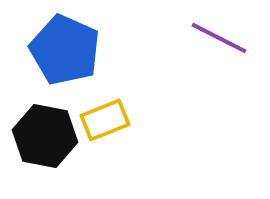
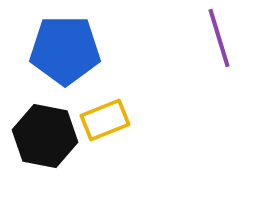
purple line: rotated 46 degrees clockwise
blue pentagon: rotated 24 degrees counterclockwise
